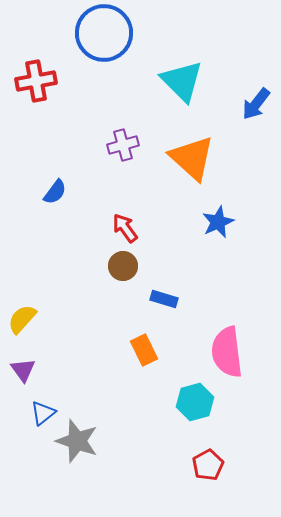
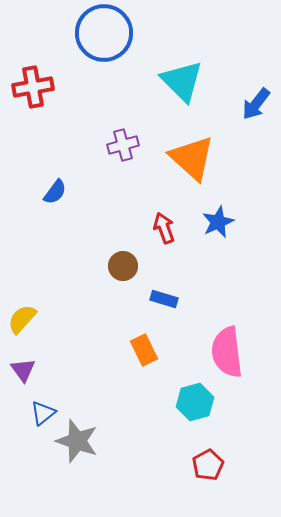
red cross: moved 3 px left, 6 px down
red arrow: moved 39 px right; rotated 16 degrees clockwise
